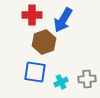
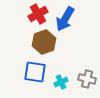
red cross: moved 6 px right, 1 px up; rotated 30 degrees counterclockwise
blue arrow: moved 2 px right, 1 px up
gray cross: rotated 18 degrees clockwise
